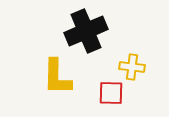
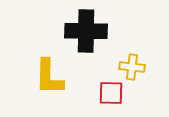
black cross: rotated 24 degrees clockwise
yellow L-shape: moved 8 px left
